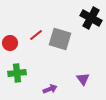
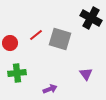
purple triangle: moved 3 px right, 5 px up
